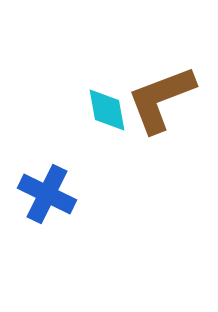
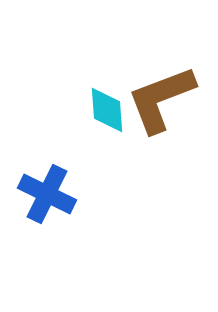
cyan diamond: rotated 6 degrees clockwise
